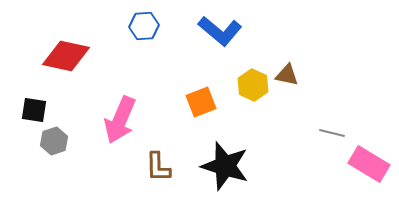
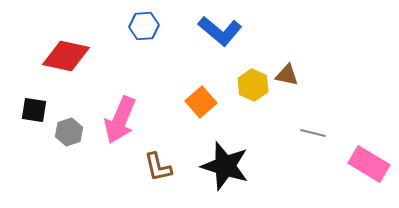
orange square: rotated 20 degrees counterclockwise
gray line: moved 19 px left
gray hexagon: moved 15 px right, 9 px up
brown L-shape: rotated 12 degrees counterclockwise
